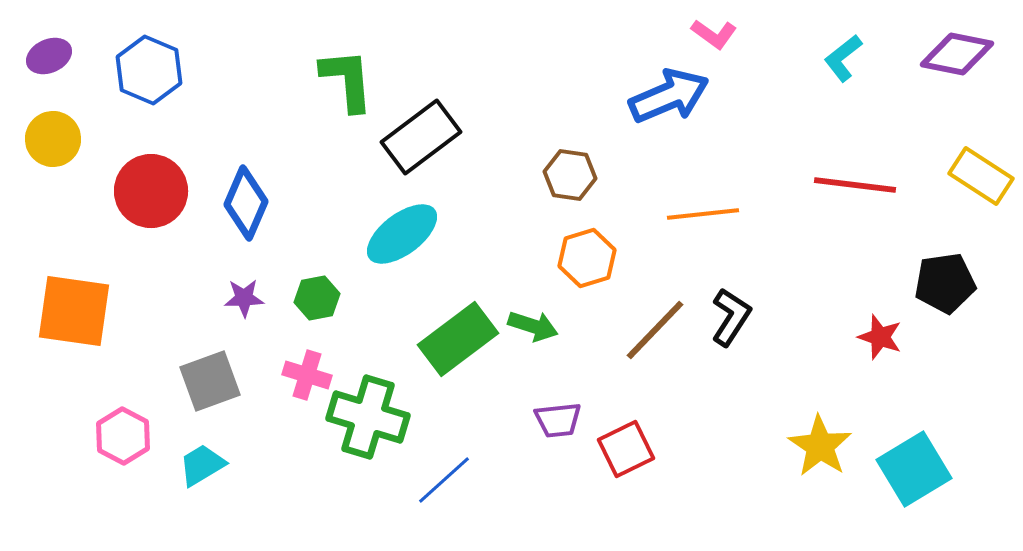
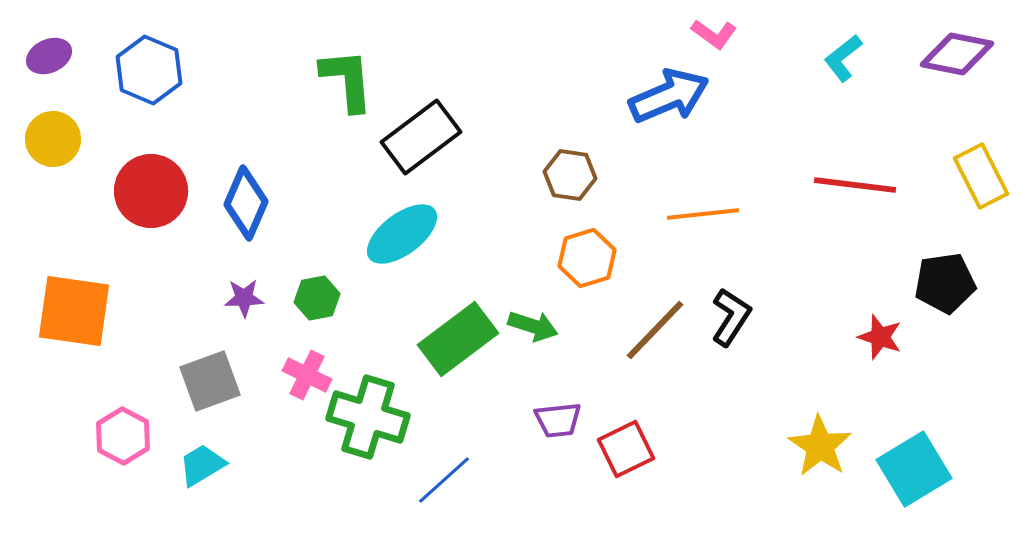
yellow rectangle: rotated 30 degrees clockwise
pink cross: rotated 9 degrees clockwise
